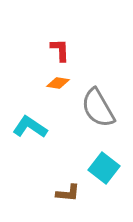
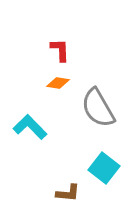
cyan L-shape: rotated 12 degrees clockwise
